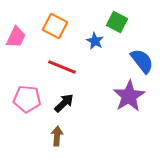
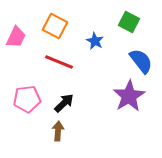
green square: moved 12 px right
blue semicircle: moved 1 px left
red line: moved 3 px left, 5 px up
pink pentagon: rotated 12 degrees counterclockwise
brown arrow: moved 1 px right, 5 px up
